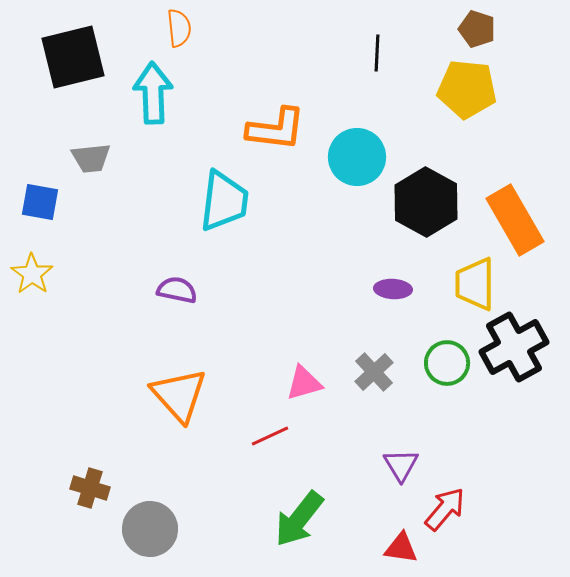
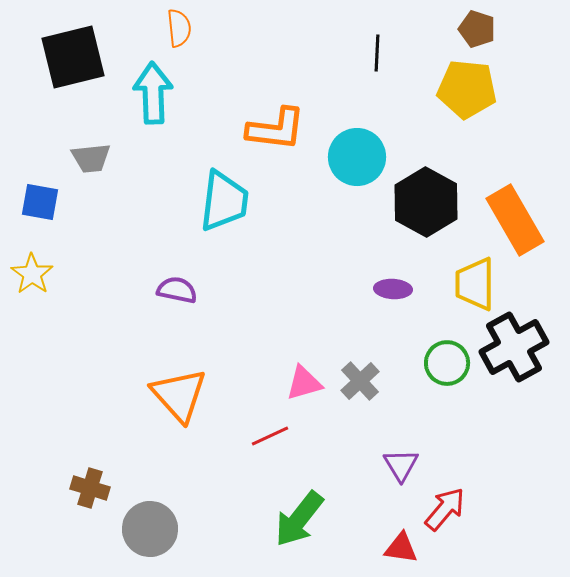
gray cross: moved 14 px left, 9 px down
